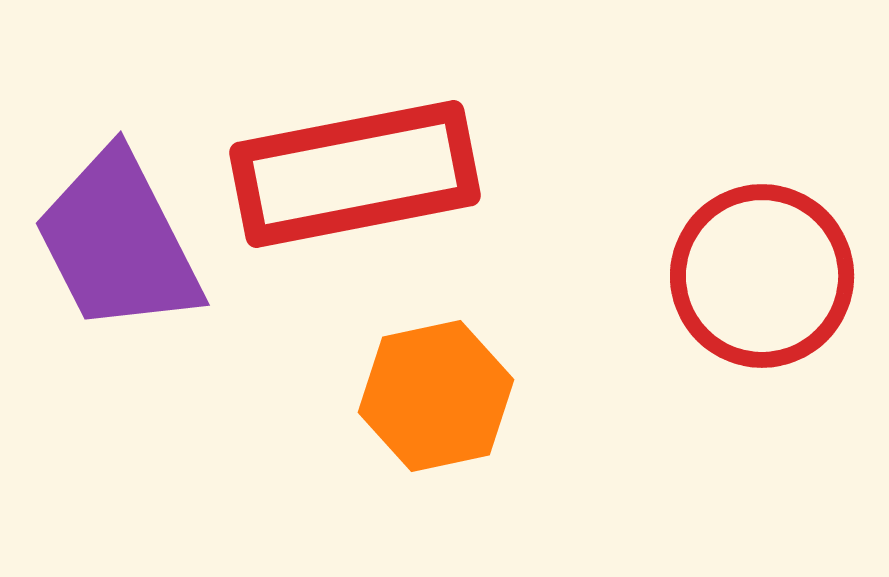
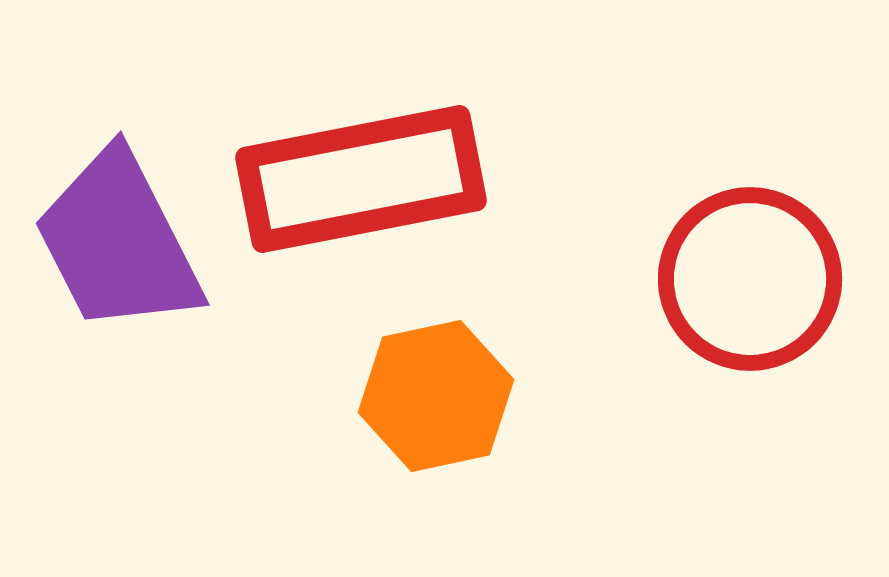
red rectangle: moved 6 px right, 5 px down
red circle: moved 12 px left, 3 px down
